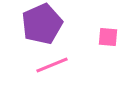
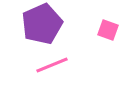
pink square: moved 7 px up; rotated 15 degrees clockwise
